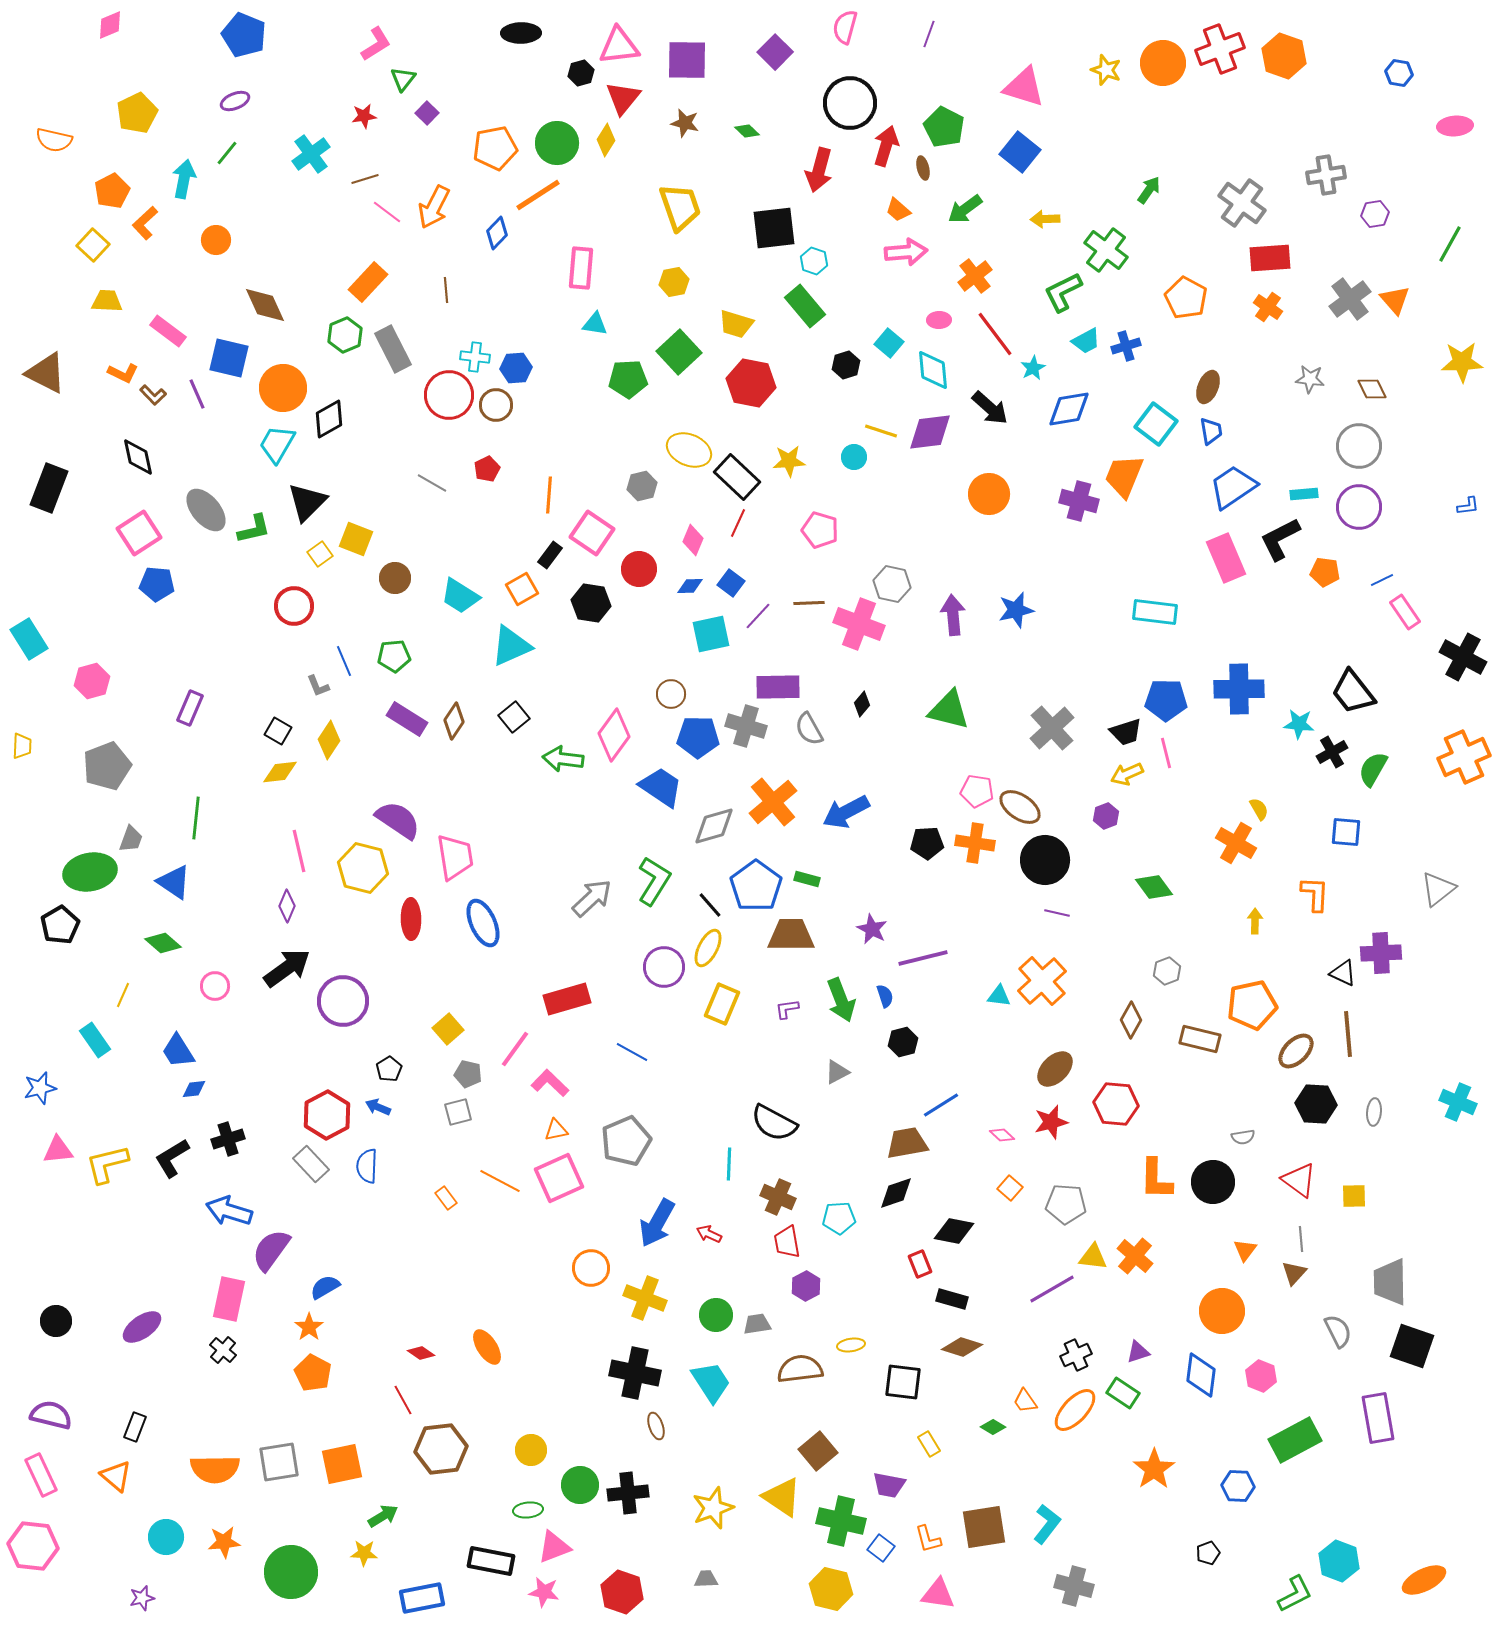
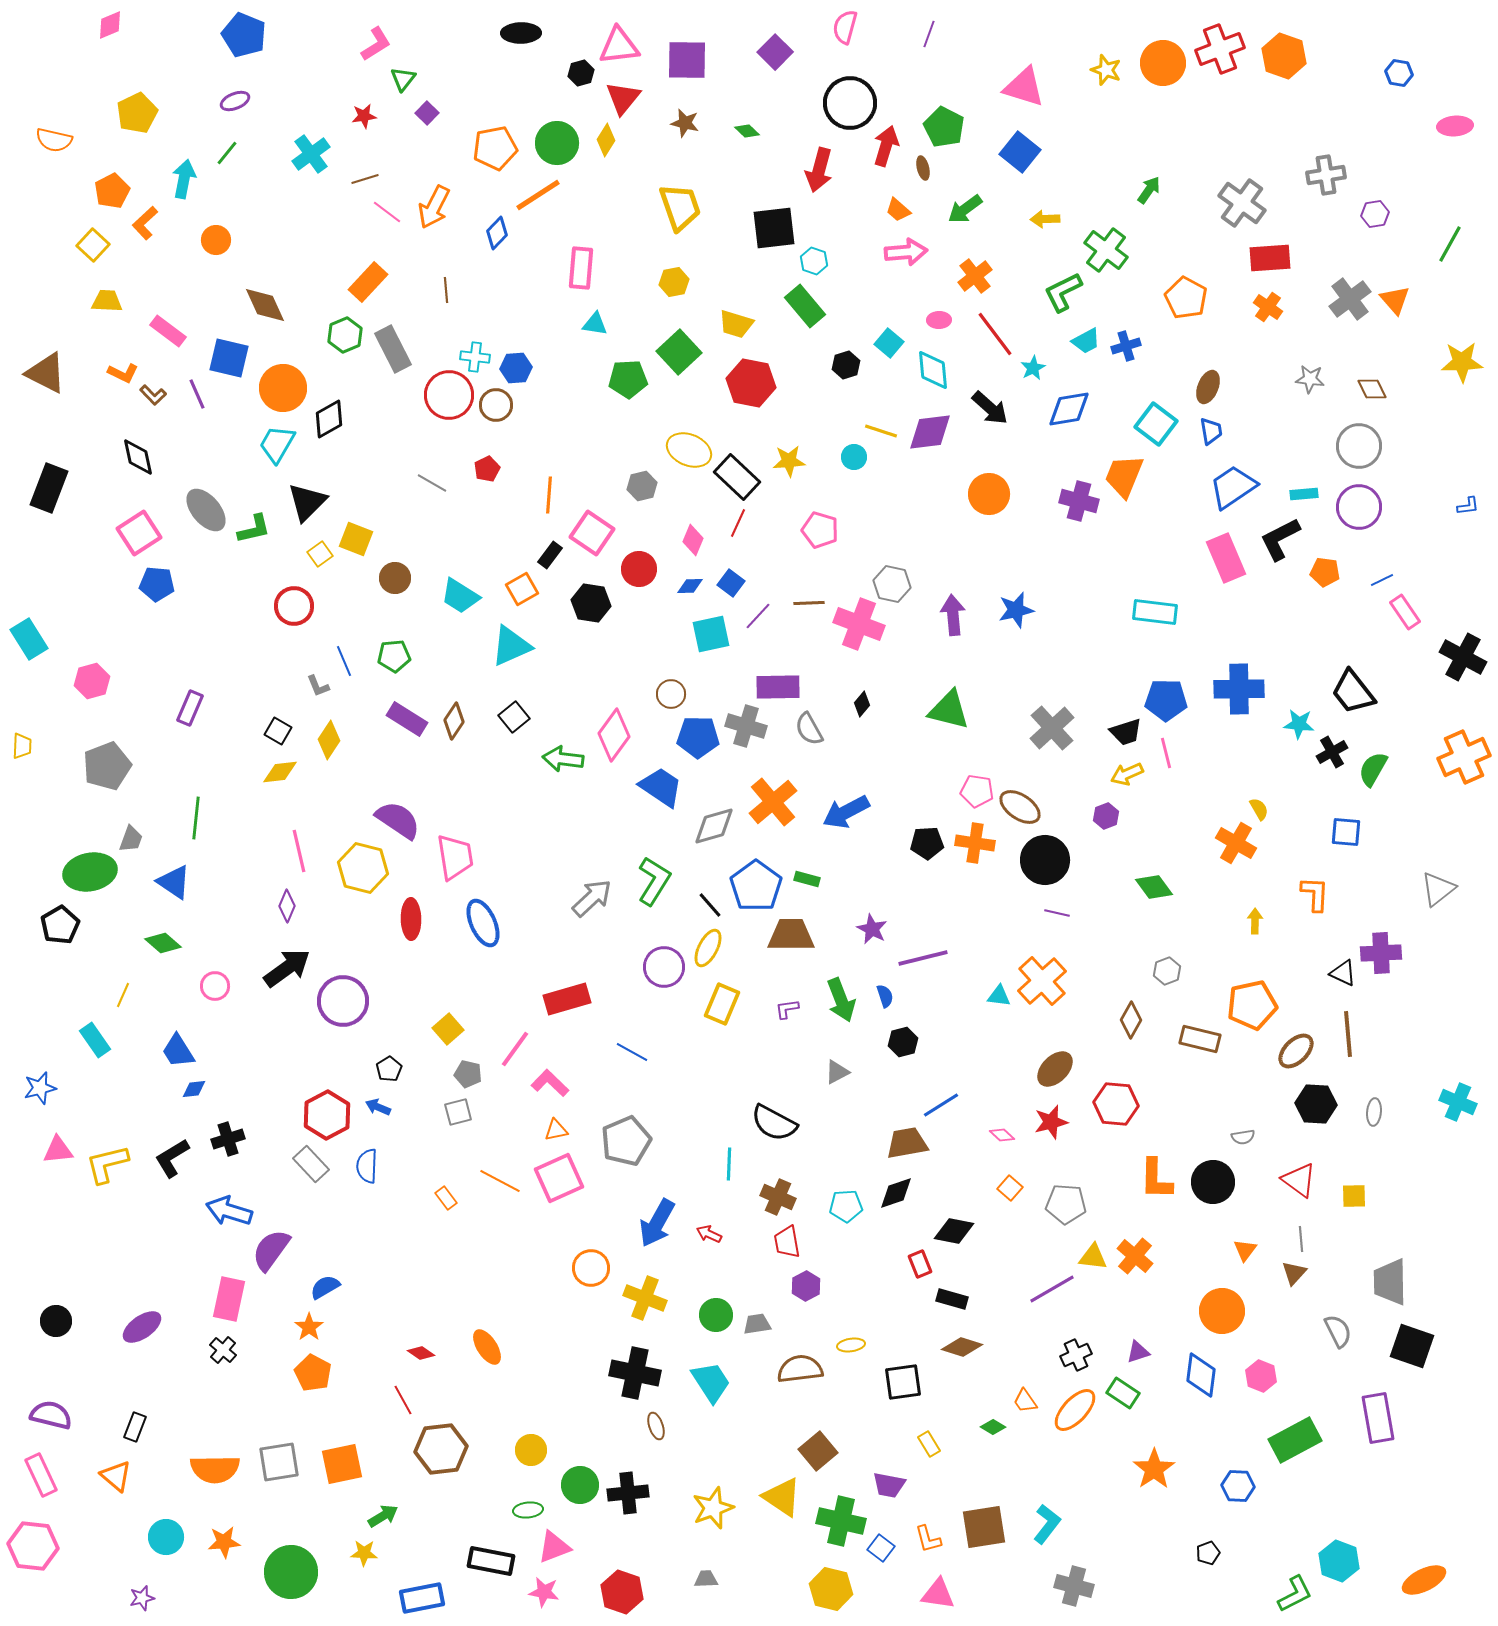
cyan pentagon at (839, 1218): moved 7 px right, 12 px up
black square at (903, 1382): rotated 15 degrees counterclockwise
